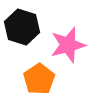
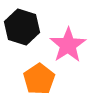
pink star: rotated 18 degrees counterclockwise
